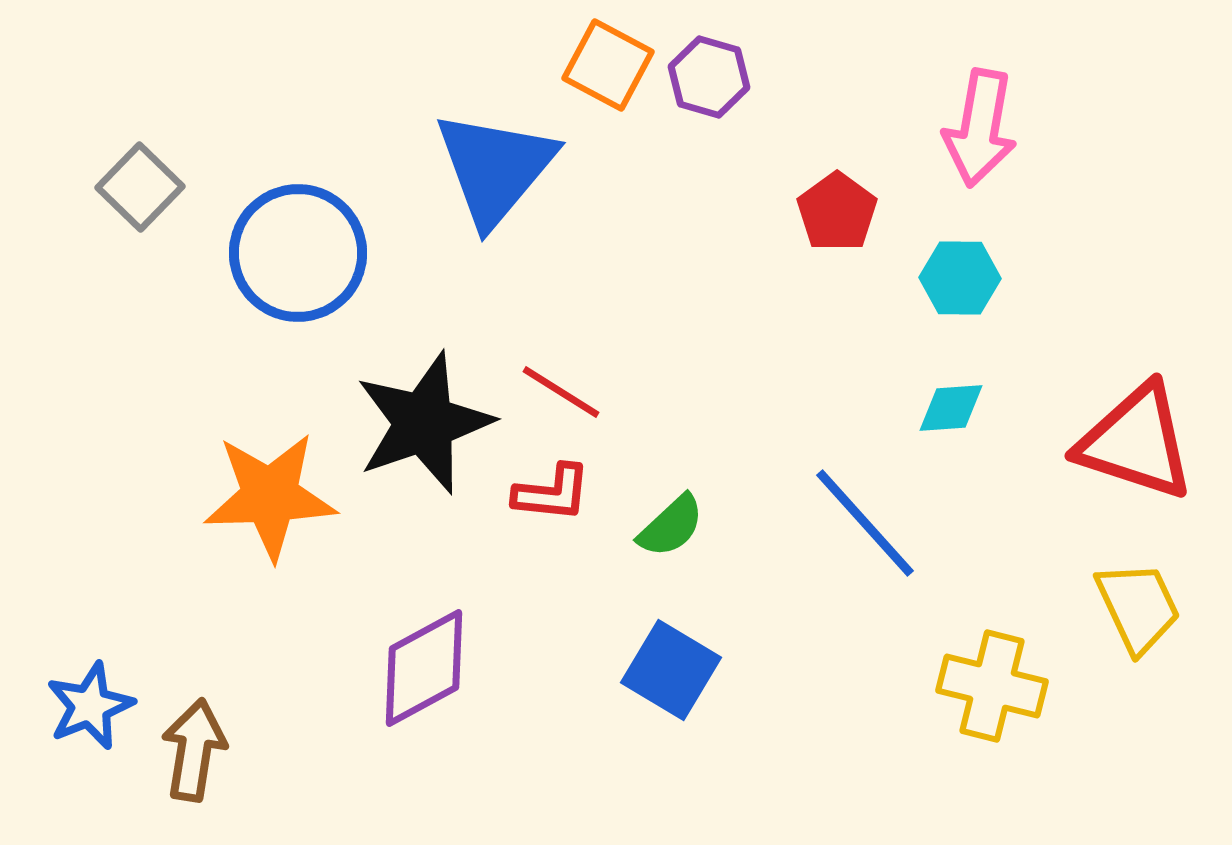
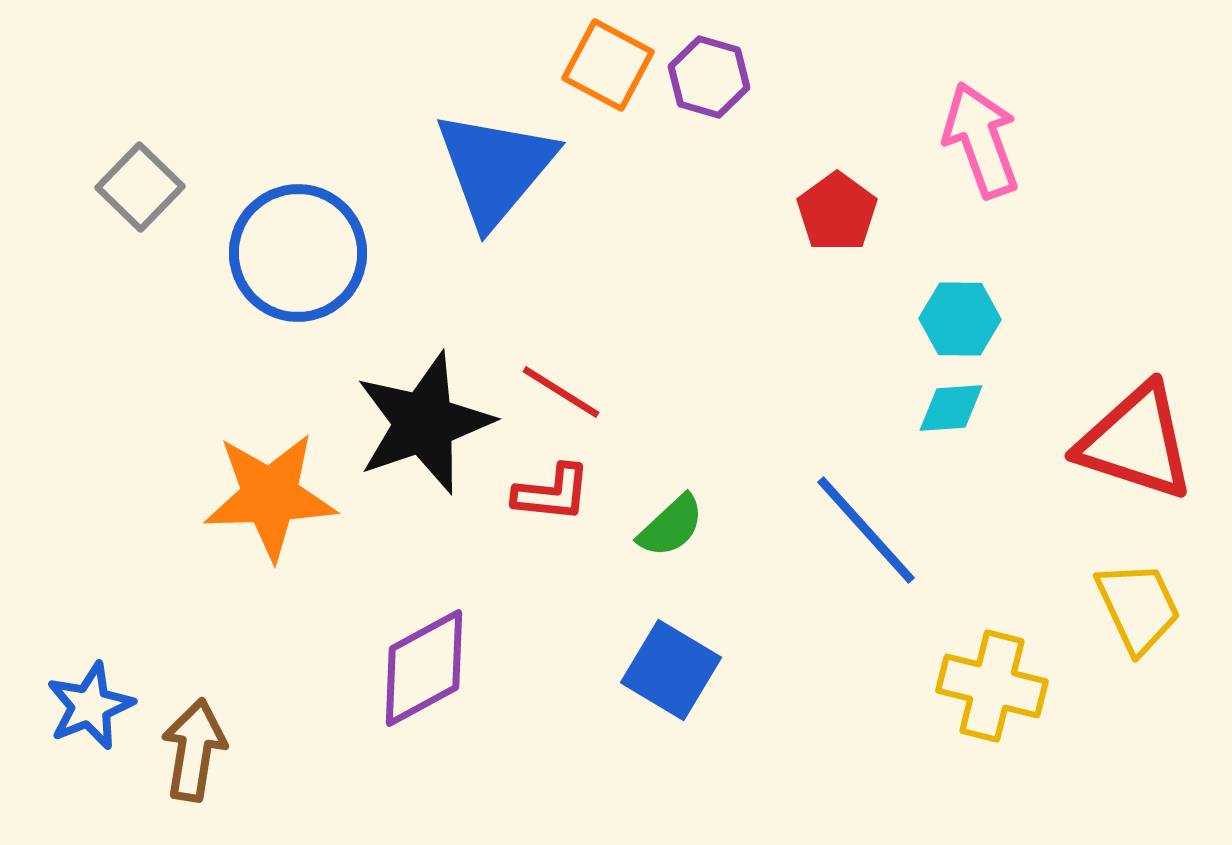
pink arrow: moved 1 px right, 12 px down; rotated 150 degrees clockwise
cyan hexagon: moved 41 px down
blue line: moved 1 px right, 7 px down
